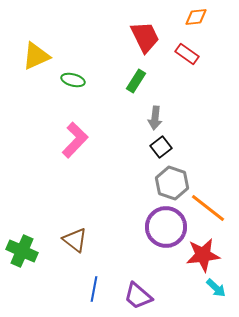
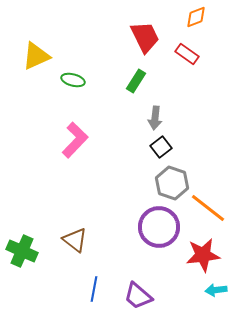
orange diamond: rotated 15 degrees counterclockwise
purple circle: moved 7 px left
cyan arrow: moved 2 px down; rotated 130 degrees clockwise
